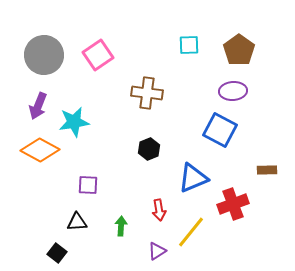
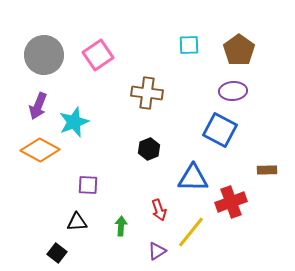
cyan star: rotated 12 degrees counterclockwise
blue triangle: rotated 24 degrees clockwise
red cross: moved 2 px left, 2 px up
red arrow: rotated 10 degrees counterclockwise
